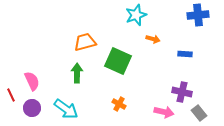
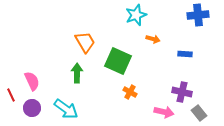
orange trapezoid: rotated 75 degrees clockwise
orange cross: moved 11 px right, 12 px up
